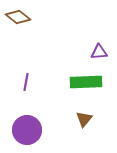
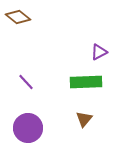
purple triangle: rotated 24 degrees counterclockwise
purple line: rotated 54 degrees counterclockwise
purple circle: moved 1 px right, 2 px up
